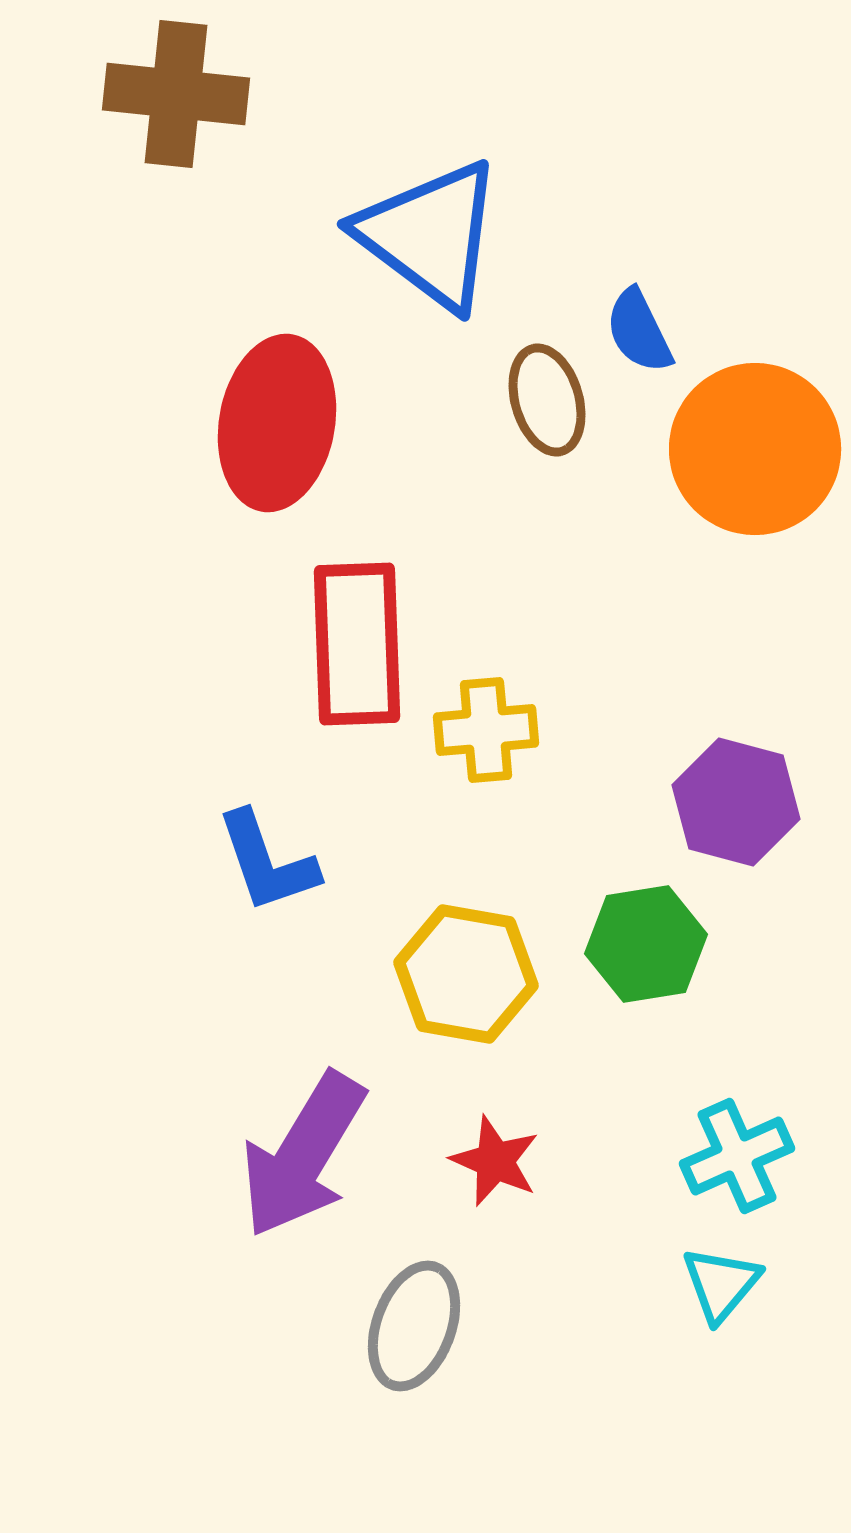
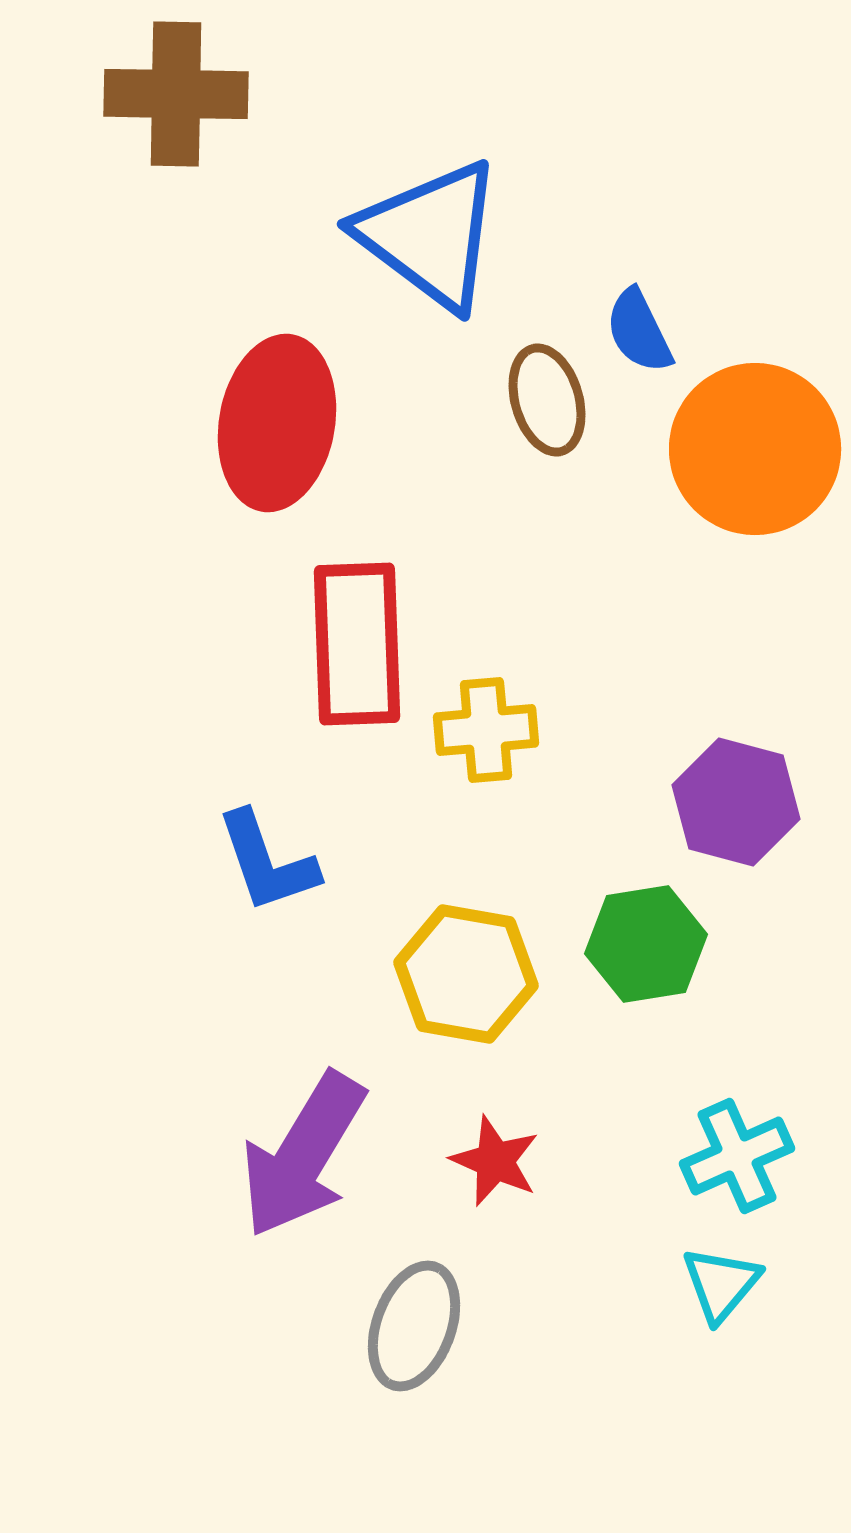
brown cross: rotated 5 degrees counterclockwise
